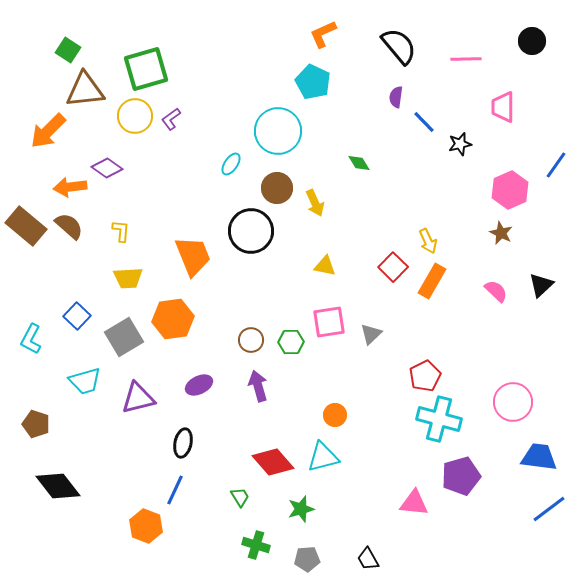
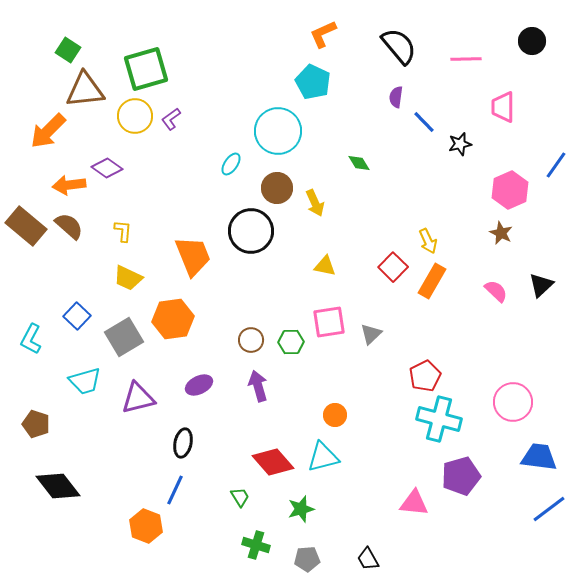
orange arrow at (70, 187): moved 1 px left, 2 px up
yellow L-shape at (121, 231): moved 2 px right
yellow trapezoid at (128, 278): rotated 28 degrees clockwise
